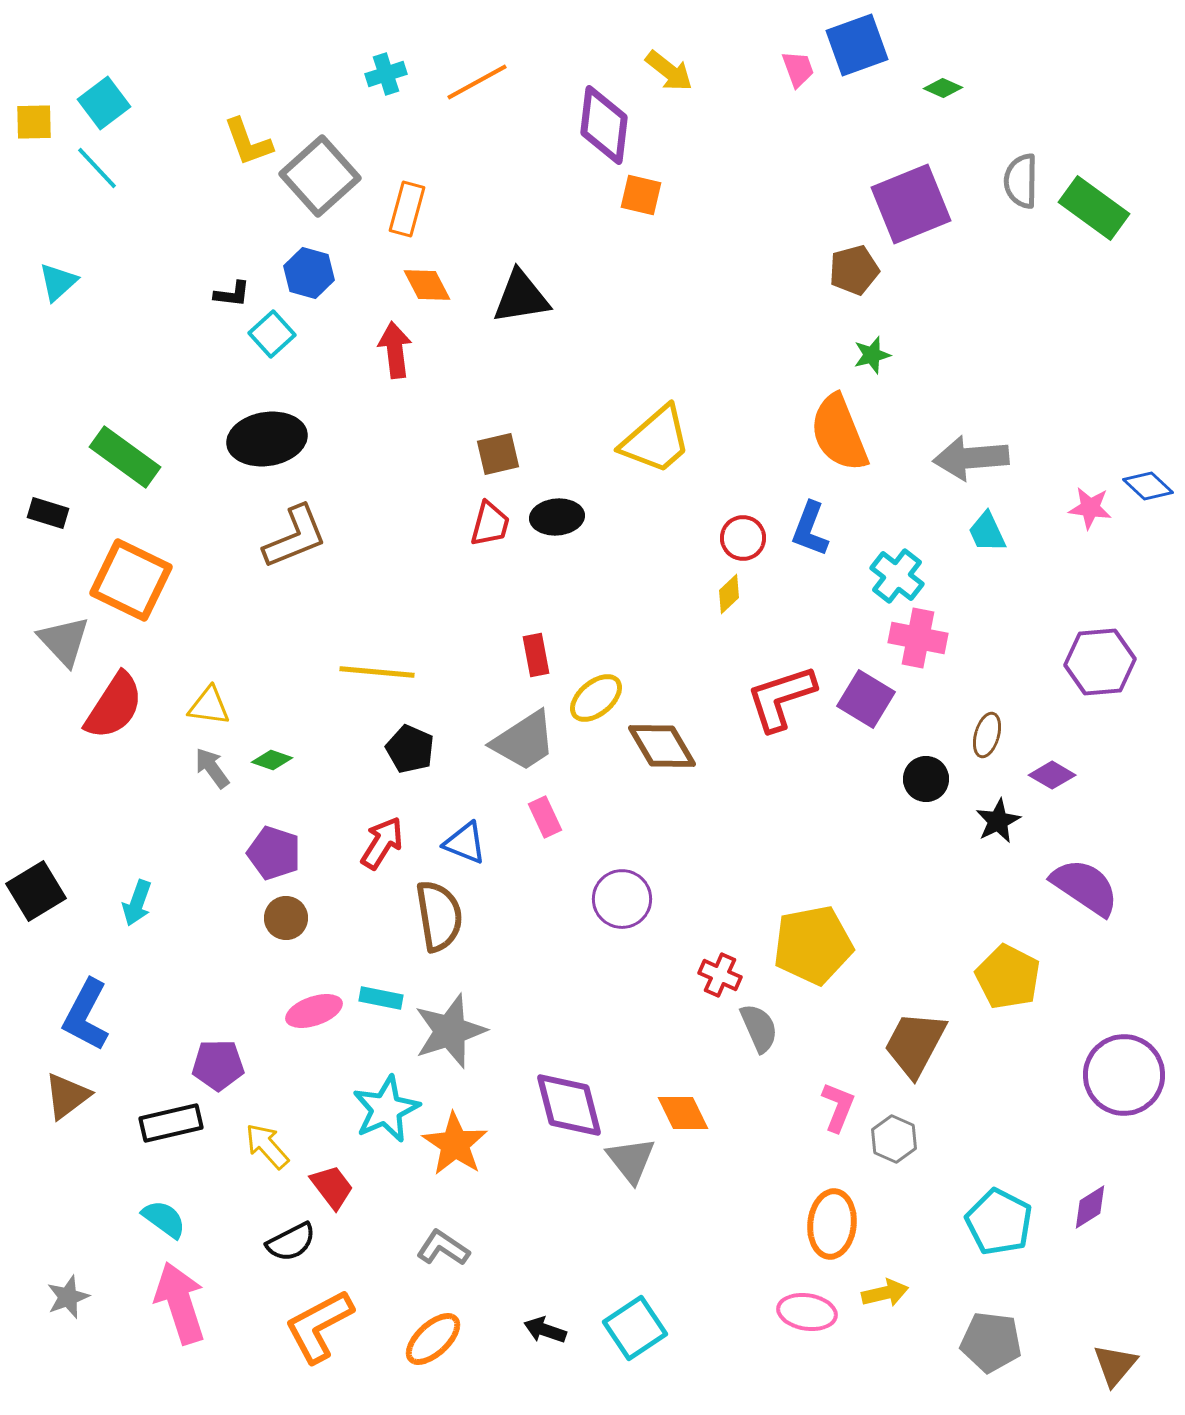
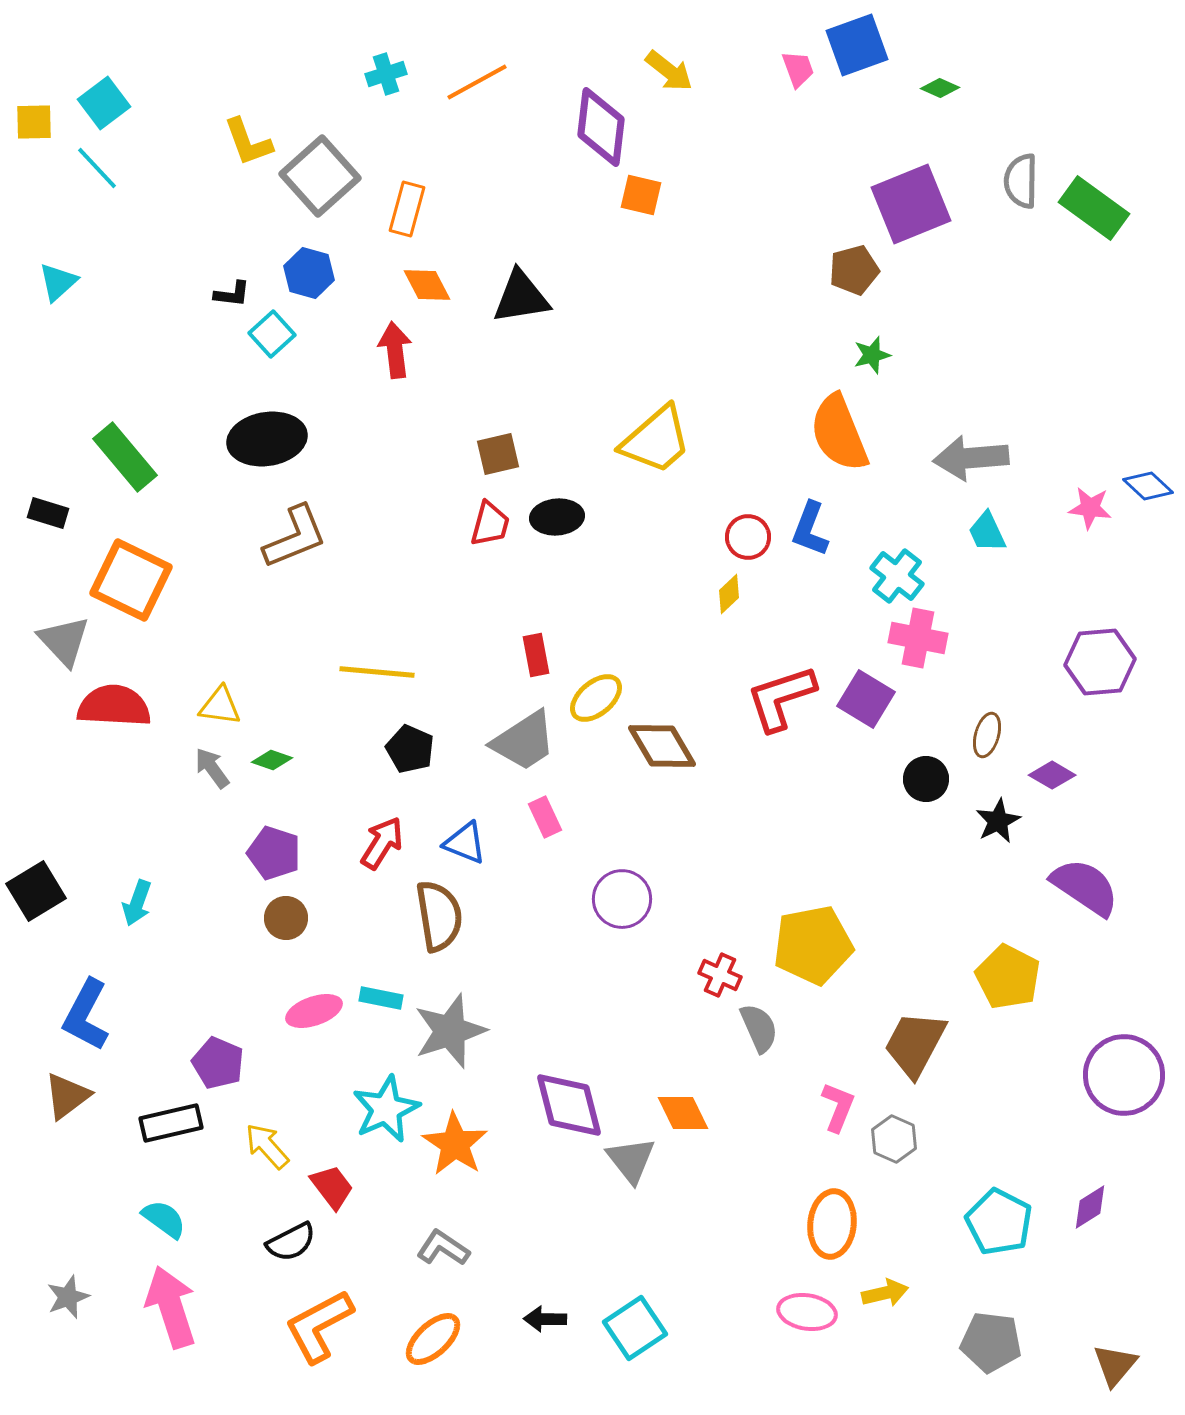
green diamond at (943, 88): moved 3 px left
purple diamond at (604, 125): moved 3 px left, 2 px down
green rectangle at (125, 457): rotated 14 degrees clockwise
red circle at (743, 538): moved 5 px right, 1 px up
red semicircle at (114, 706): rotated 120 degrees counterclockwise
yellow triangle at (209, 706): moved 11 px right
purple pentagon at (218, 1065): moved 2 px up; rotated 24 degrees clockwise
pink arrow at (180, 1303): moved 9 px left, 4 px down
black arrow at (545, 1330): moved 11 px up; rotated 18 degrees counterclockwise
